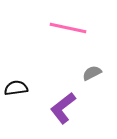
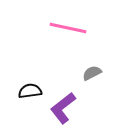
black semicircle: moved 14 px right, 3 px down
